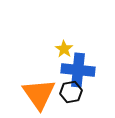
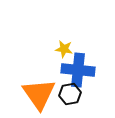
yellow star: rotated 24 degrees counterclockwise
black hexagon: moved 1 px left, 2 px down
